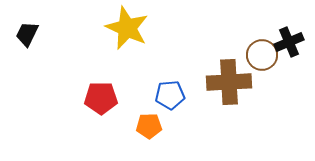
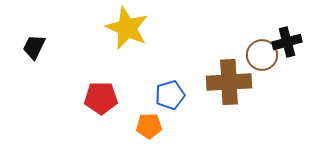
black trapezoid: moved 7 px right, 13 px down
black cross: moved 2 px left; rotated 8 degrees clockwise
blue pentagon: rotated 12 degrees counterclockwise
